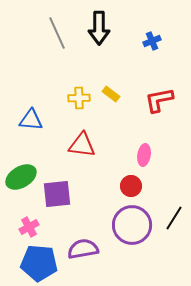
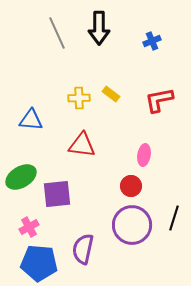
black line: rotated 15 degrees counterclockwise
purple semicircle: rotated 68 degrees counterclockwise
